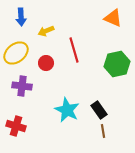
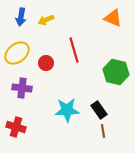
blue arrow: rotated 12 degrees clockwise
yellow arrow: moved 11 px up
yellow ellipse: moved 1 px right
green hexagon: moved 1 px left, 8 px down; rotated 25 degrees clockwise
purple cross: moved 2 px down
cyan star: rotated 30 degrees counterclockwise
red cross: moved 1 px down
